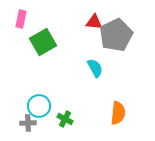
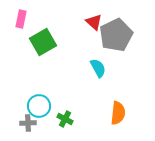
red triangle: rotated 36 degrees clockwise
cyan semicircle: moved 3 px right
